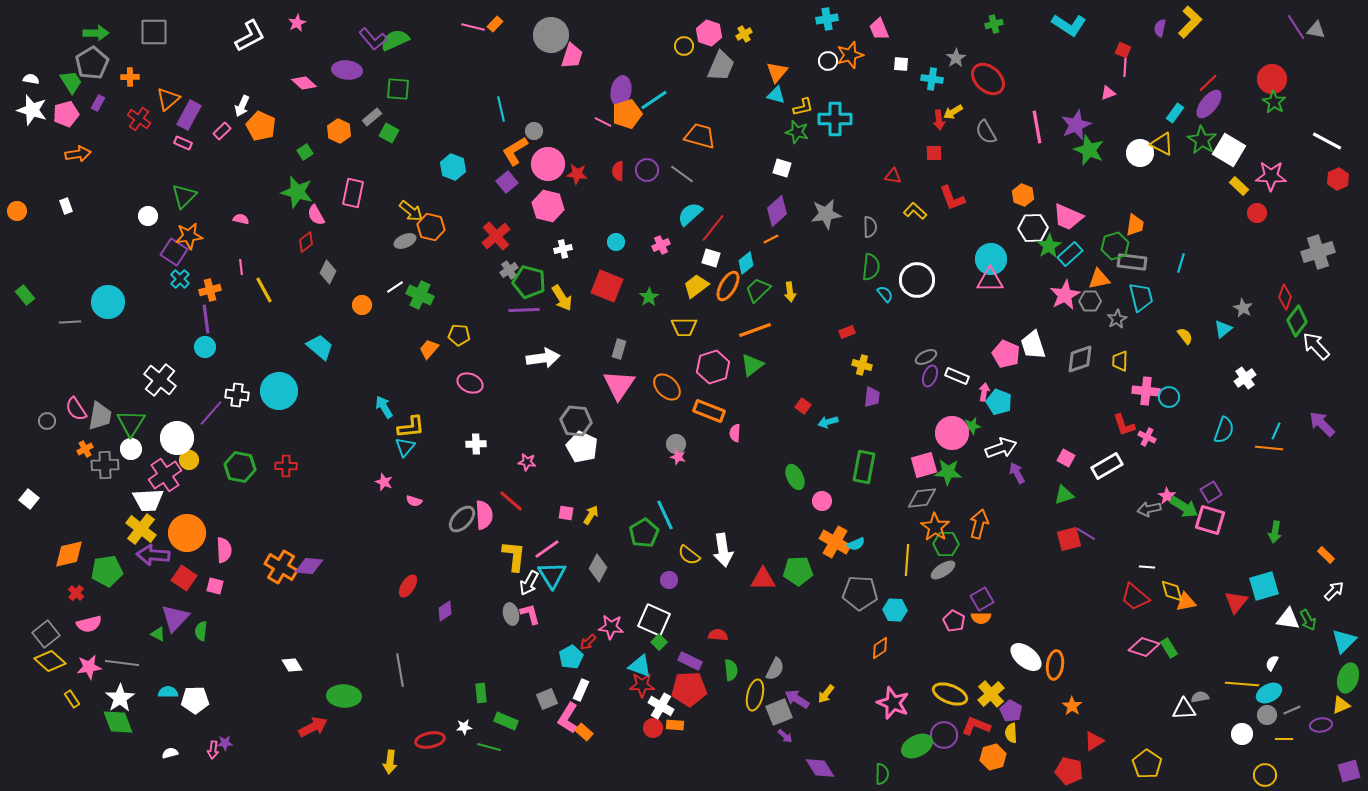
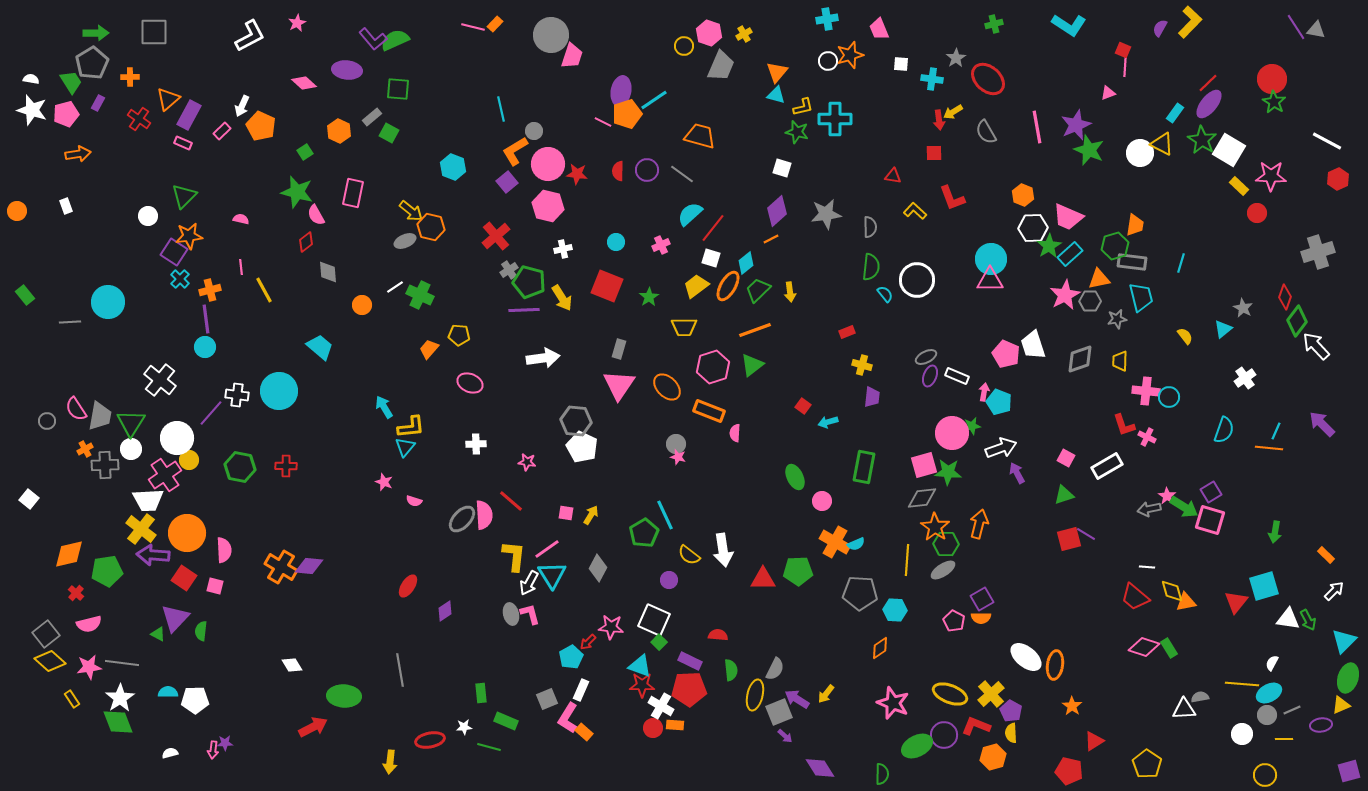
purple semicircle at (1160, 28): rotated 18 degrees clockwise
gray diamond at (328, 272): rotated 30 degrees counterclockwise
gray star at (1117, 319): rotated 18 degrees clockwise
